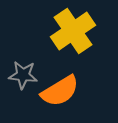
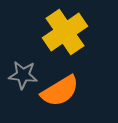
yellow cross: moved 8 px left, 1 px down
